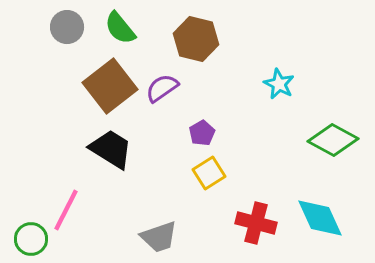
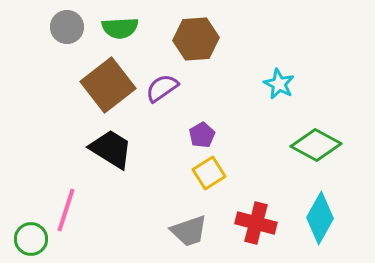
green semicircle: rotated 54 degrees counterclockwise
brown hexagon: rotated 18 degrees counterclockwise
brown square: moved 2 px left, 1 px up
purple pentagon: moved 2 px down
green diamond: moved 17 px left, 5 px down
pink line: rotated 9 degrees counterclockwise
cyan diamond: rotated 54 degrees clockwise
gray trapezoid: moved 30 px right, 6 px up
